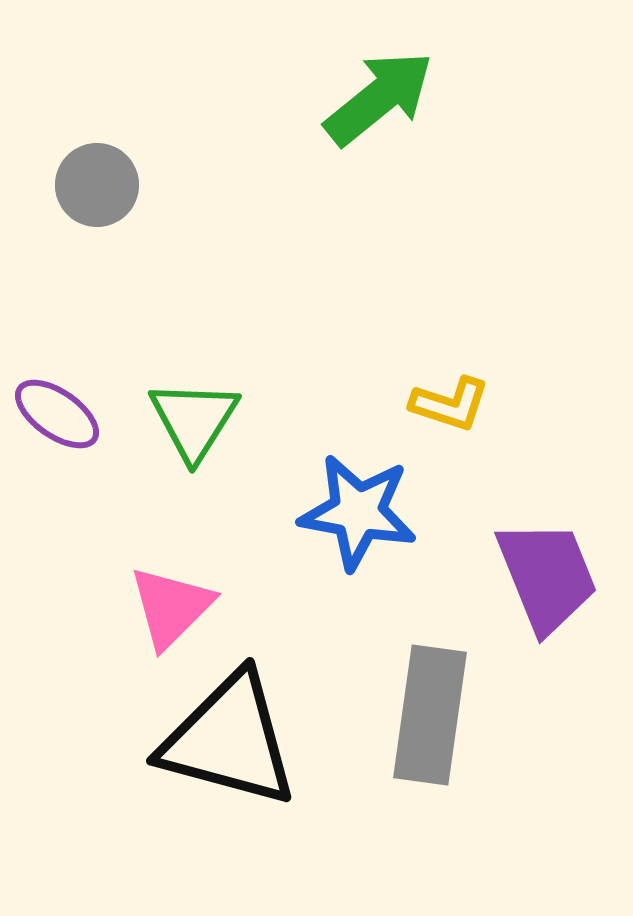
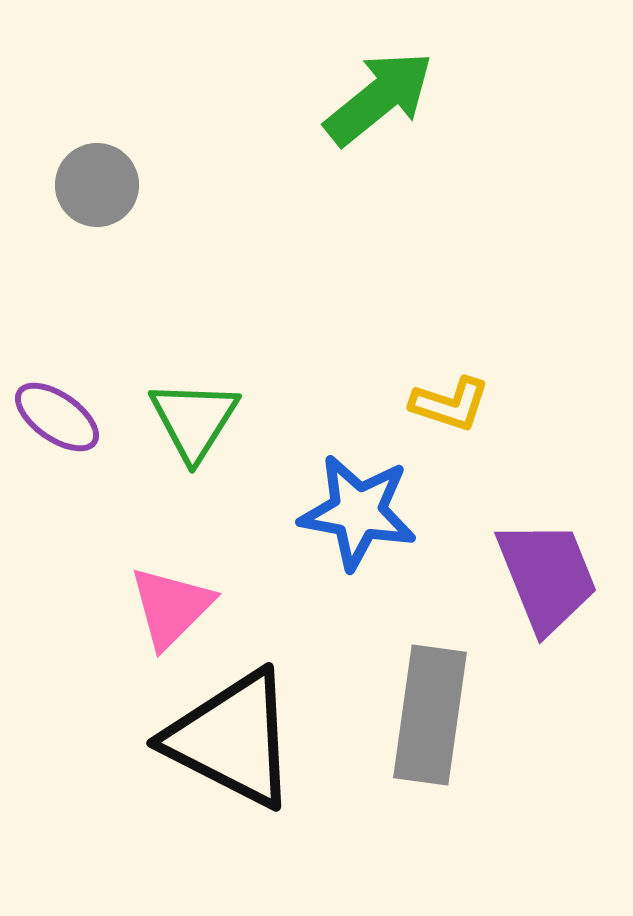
purple ellipse: moved 3 px down
black triangle: moved 3 px right, 1 px up; rotated 12 degrees clockwise
